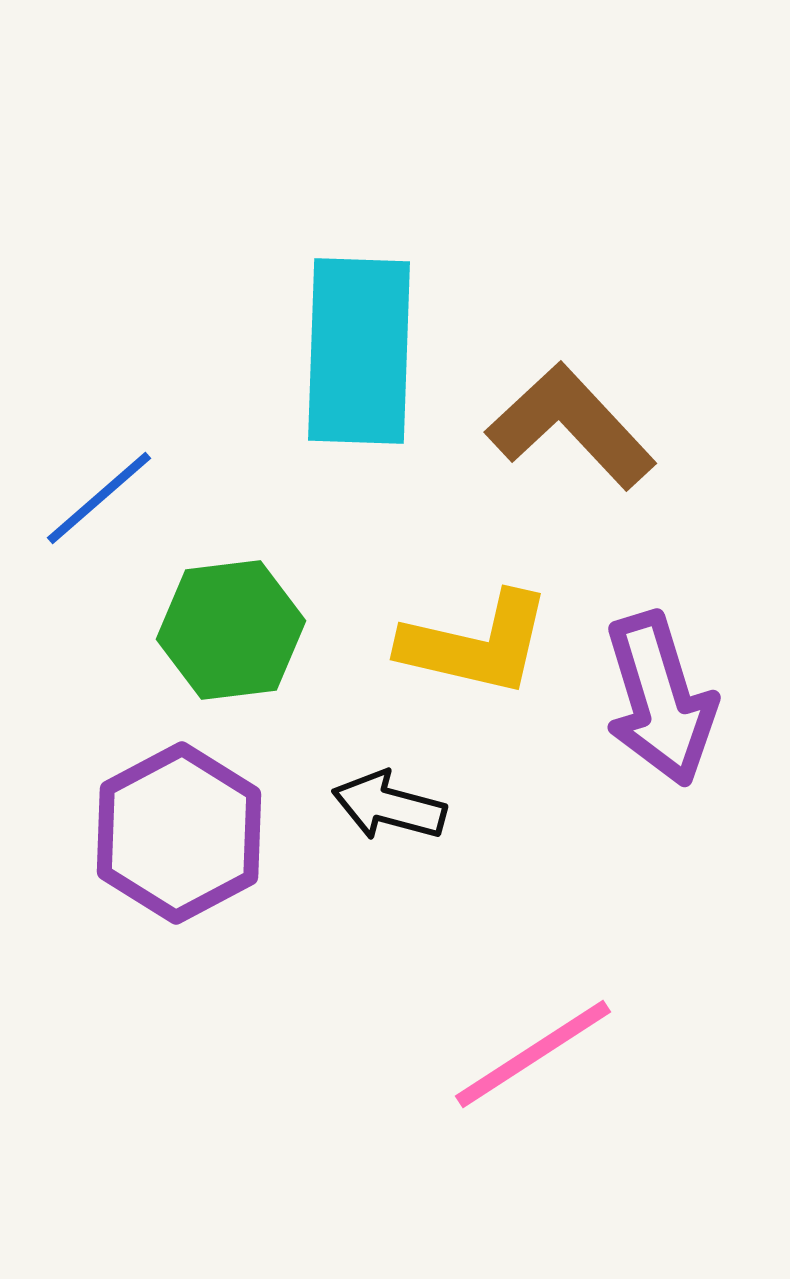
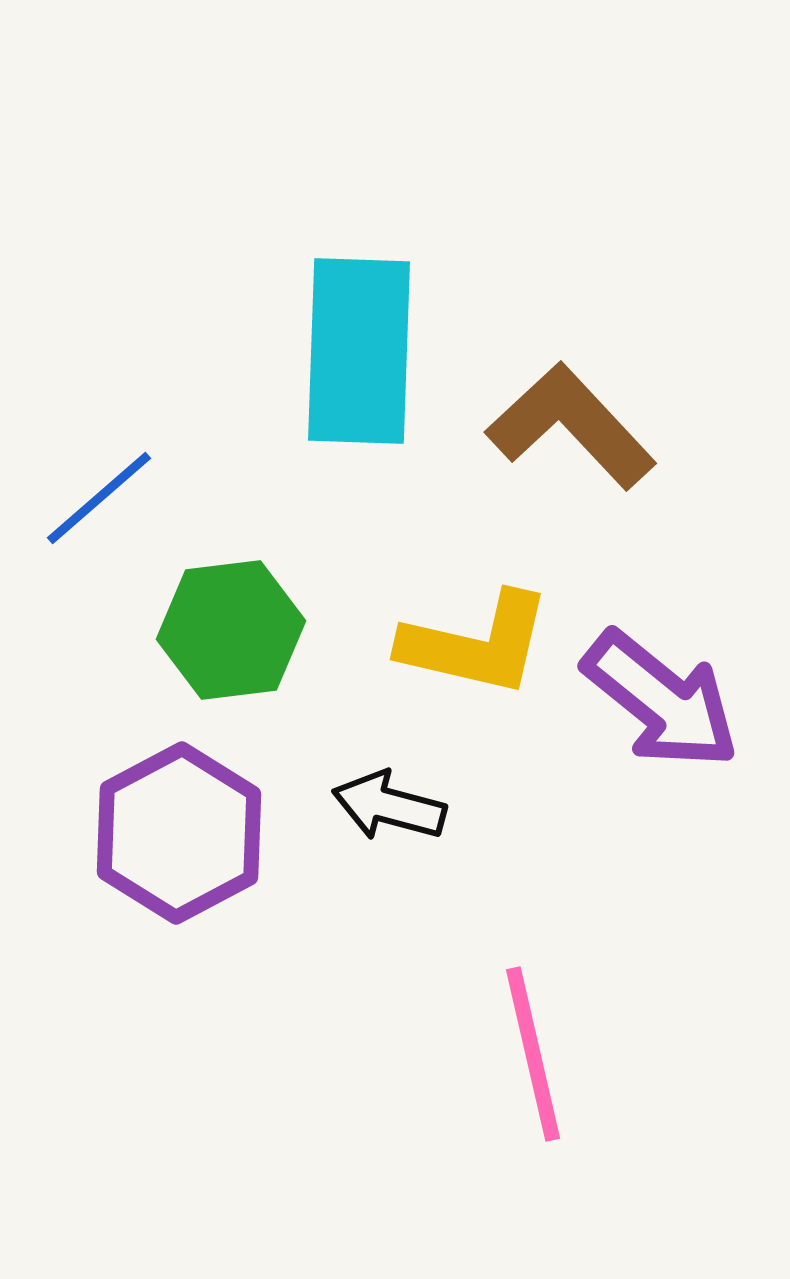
purple arrow: moved 1 px right, 1 px down; rotated 34 degrees counterclockwise
pink line: rotated 70 degrees counterclockwise
